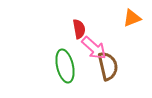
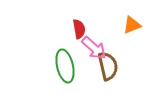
orange triangle: moved 7 px down
